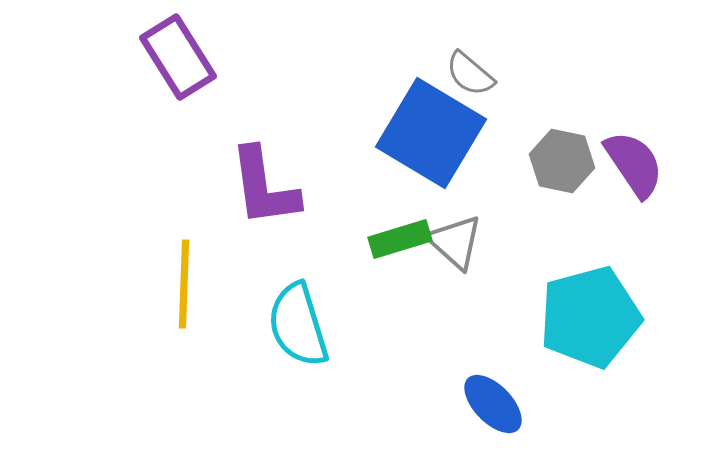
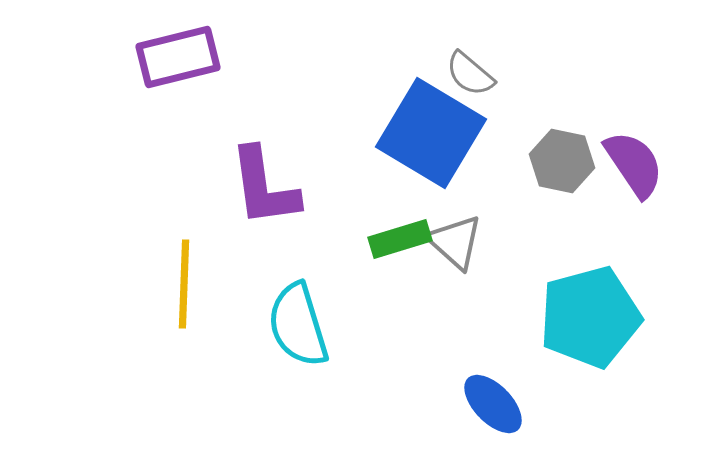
purple rectangle: rotated 72 degrees counterclockwise
